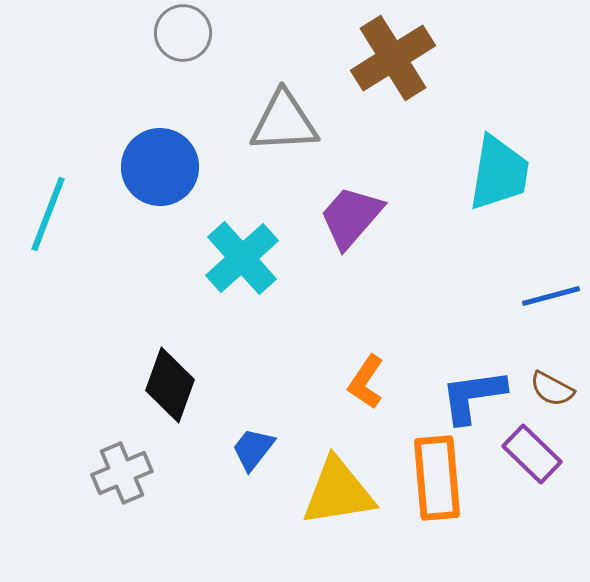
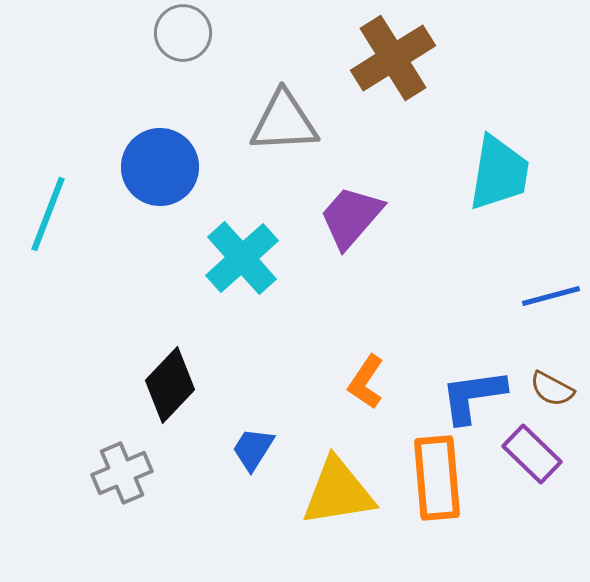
black diamond: rotated 24 degrees clockwise
blue trapezoid: rotated 6 degrees counterclockwise
